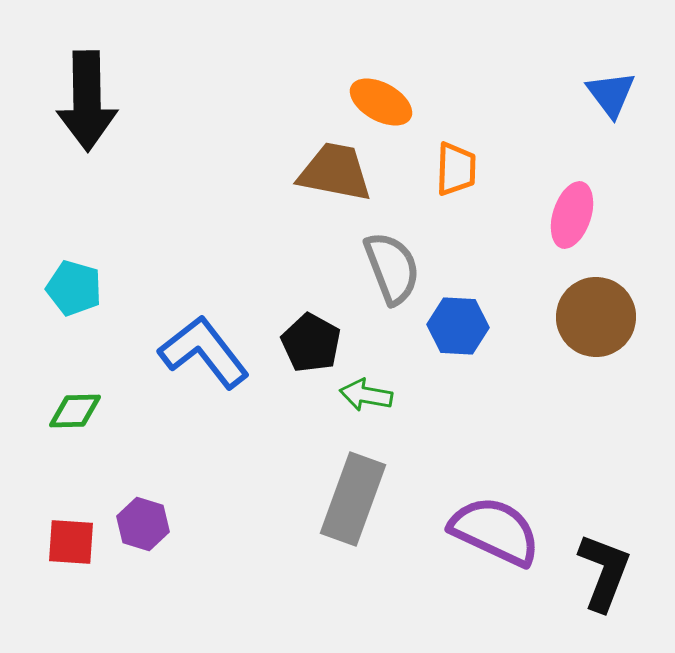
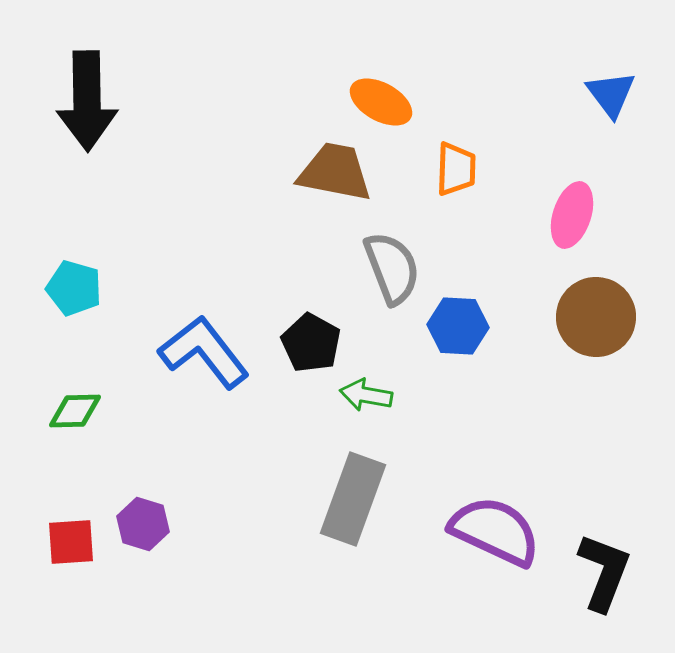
red square: rotated 8 degrees counterclockwise
